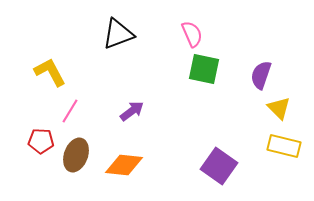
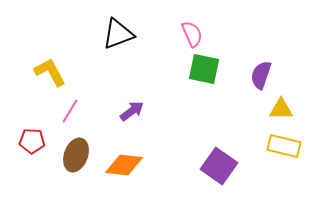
yellow triangle: moved 2 px right, 1 px down; rotated 45 degrees counterclockwise
red pentagon: moved 9 px left
